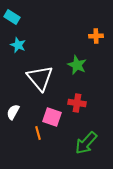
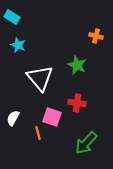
orange cross: rotated 16 degrees clockwise
white semicircle: moved 6 px down
